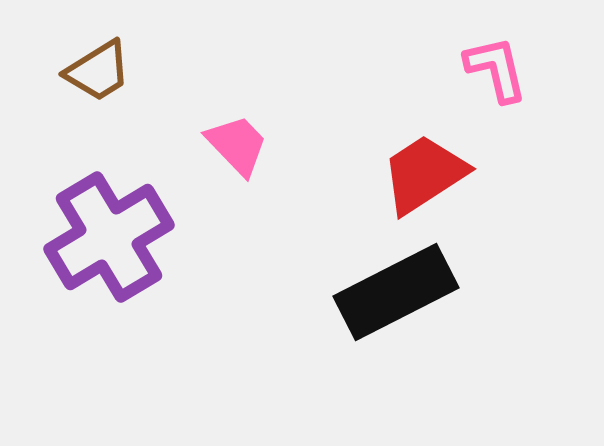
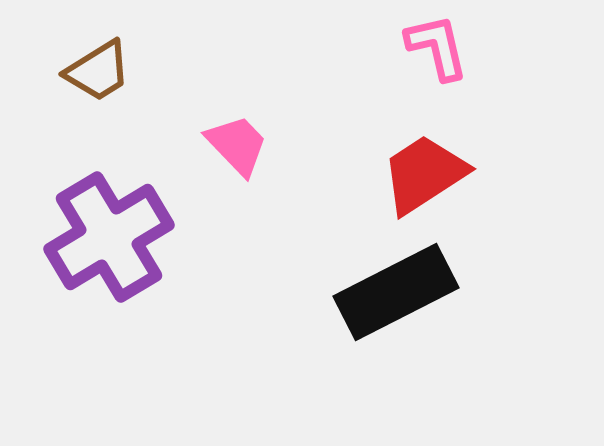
pink L-shape: moved 59 px left, 22 px up
